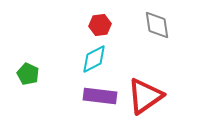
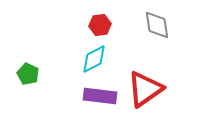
red triangle: moved 7 px up
